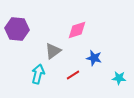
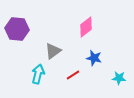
pink diamond: moved 9 px right, 3 px up; rotated 20 degrees counterclockwise
